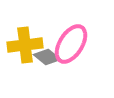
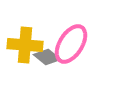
yellow cross: rotated 12 degrees clockwise
